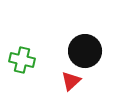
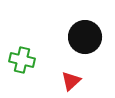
black circle: moved 14 px up
